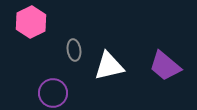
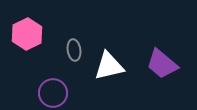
pink hexagon: moved 4 px left, 12 px down
purple trapezoid: moved 3 px left, 2 px up
